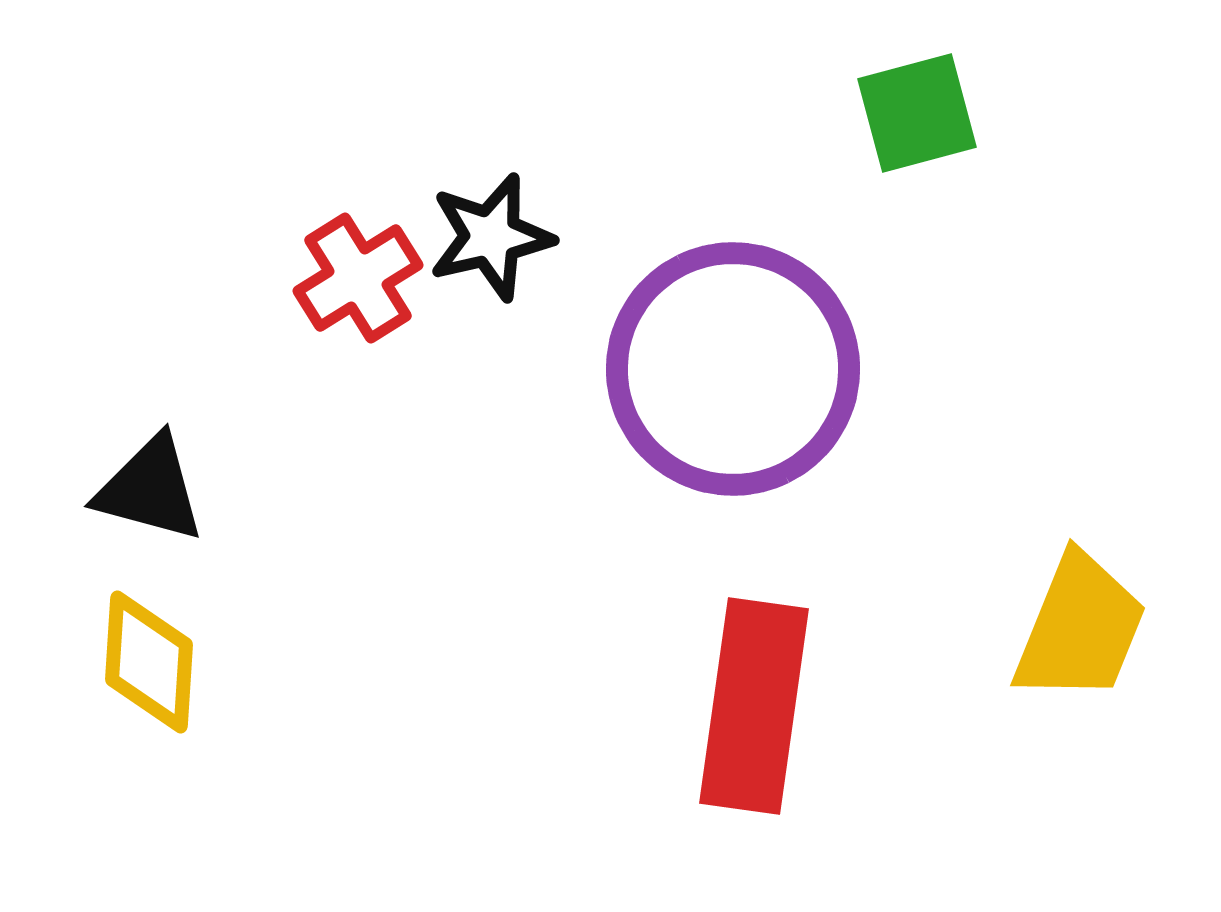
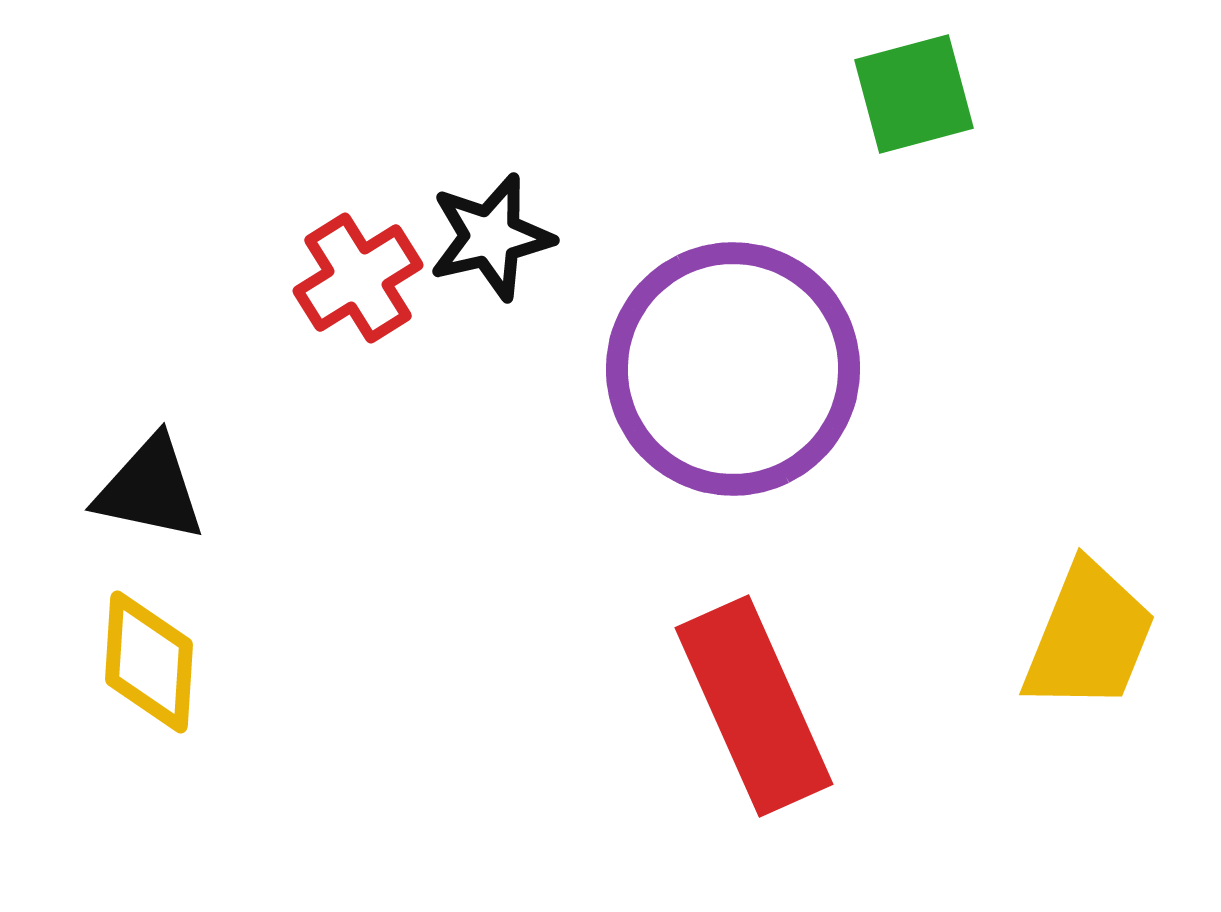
green square: moved 3 px left, 19 px up
black triangle: rotated 3 degrees counterclockwise
yellow trapezoid: moved 9 px right, 9 px down
red rectangle: rotated 32 degrees counterclockwise
